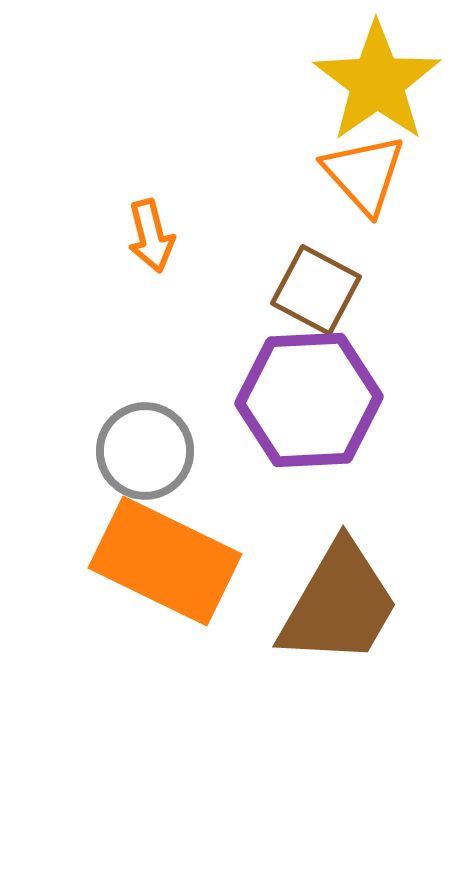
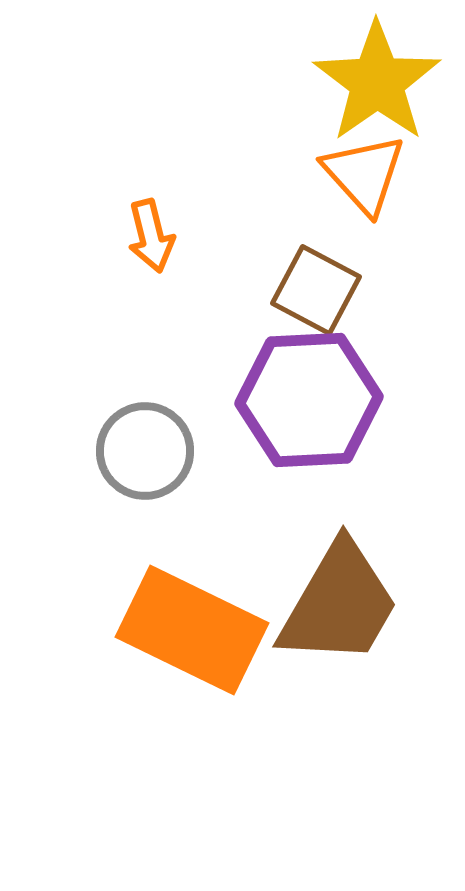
orange rectangle: moved 27 px right, 69 px down
